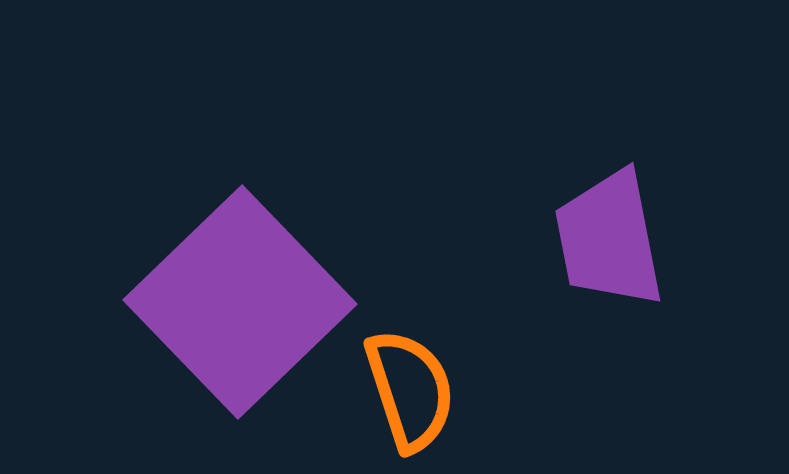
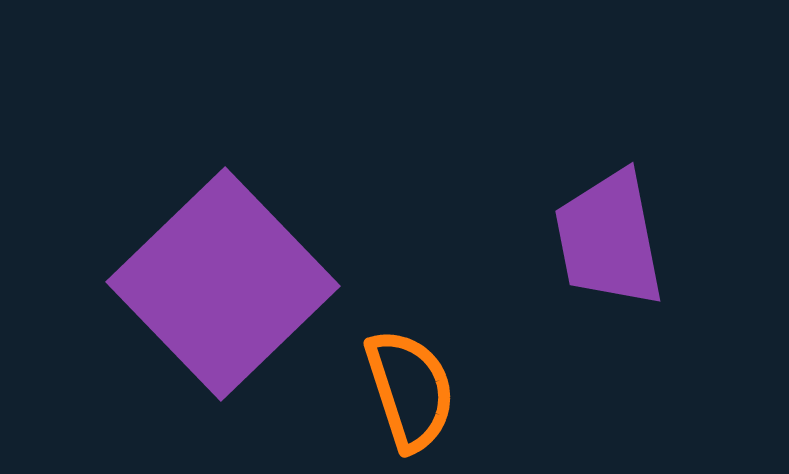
purple square: moved 17 px left, 18 px up
